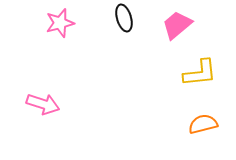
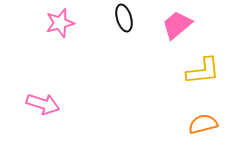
yellow L-shape: moved 3 px right, 2 px up
